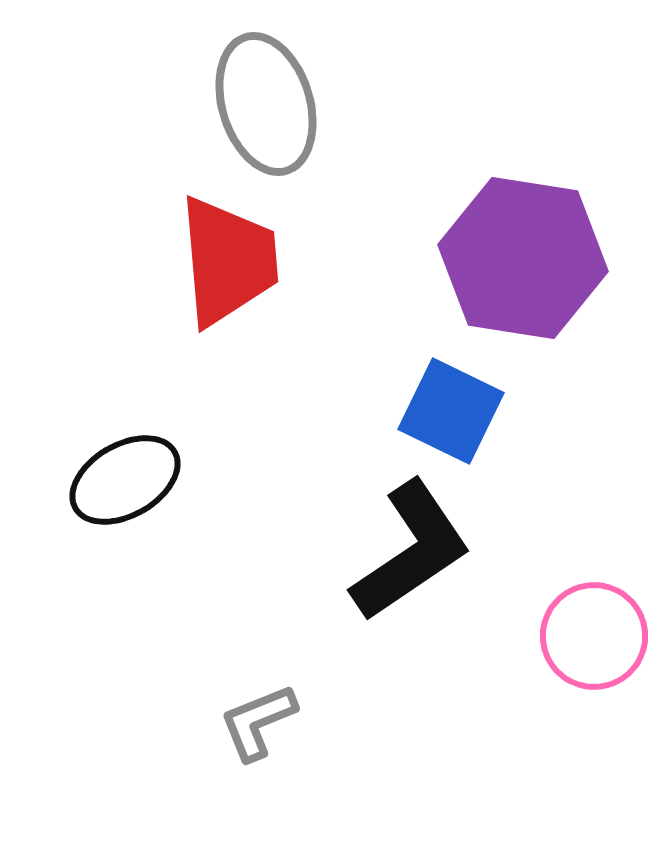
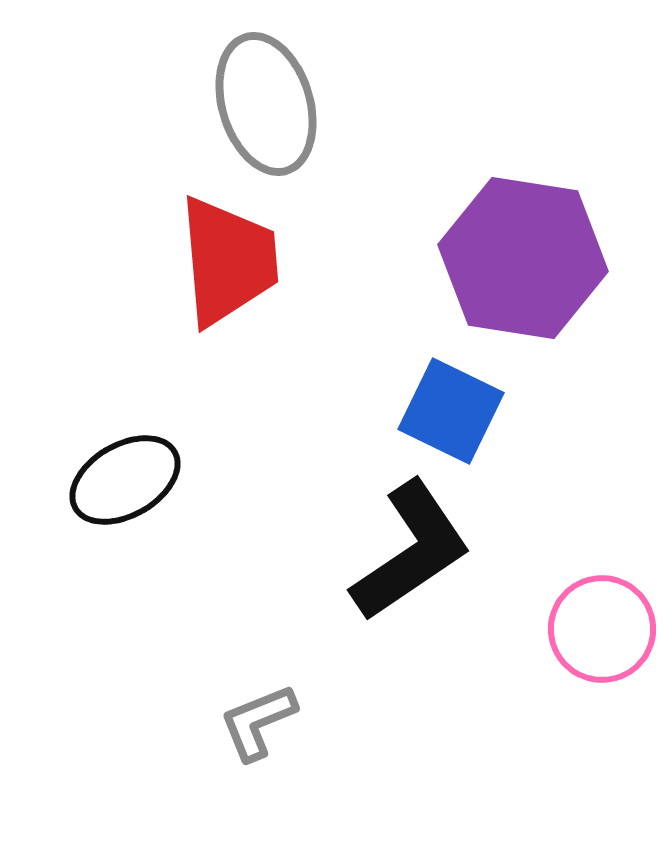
pink circle: moved 8 px right, 7 px up
